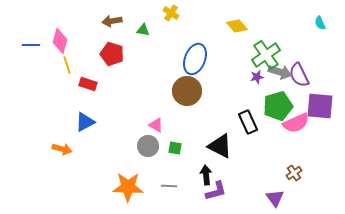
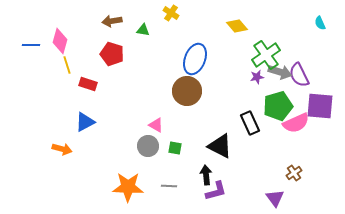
black rectangle: moved 2 px right, 1 px down
